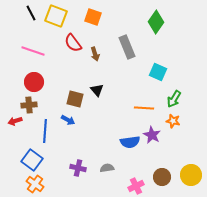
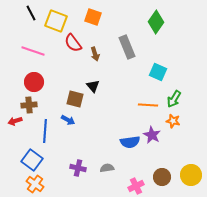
yellow square: moved 5 px down
black triangle: moved 4 px left, 4 px up
orange line: moved 4 px right, 3 px up
